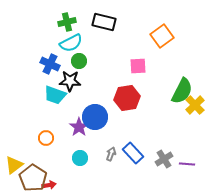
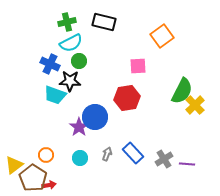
orange circle: moved 17 px down
gray arrow: moved 4 px left
